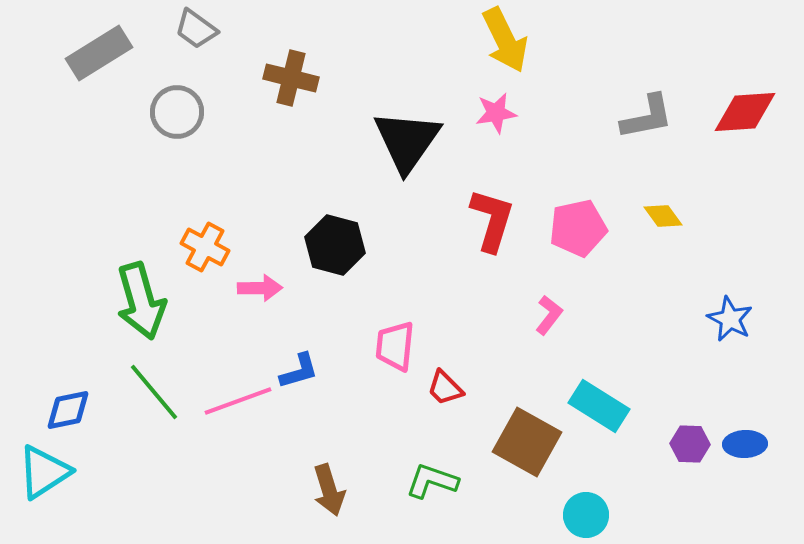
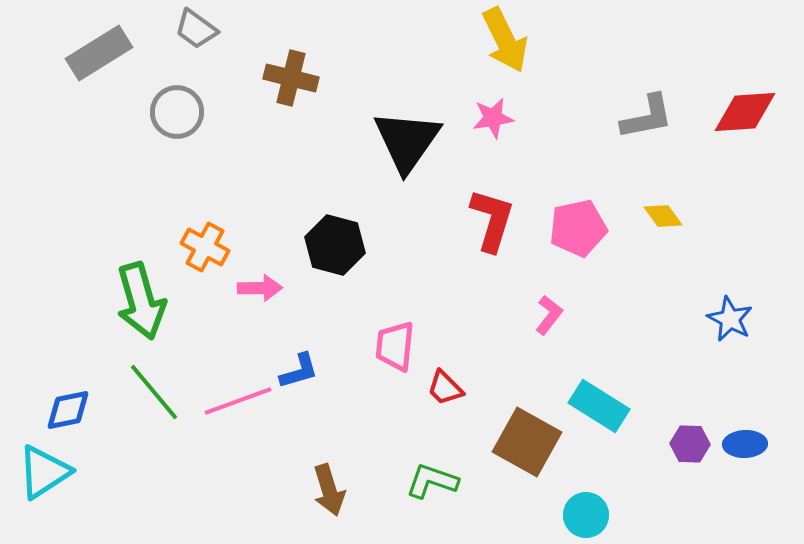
pink star: moved 3 px left, 5 px down
